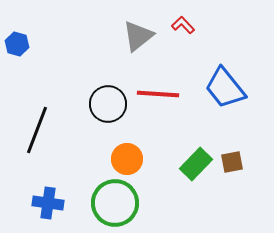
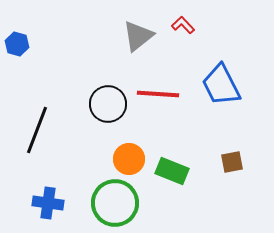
blue trapezoid: moved 4 px left, 3 px up; rotated 12 degrees clockwise
orange circle: moved 2 px right
green rectangle: moved 24 px left, 7 px down; rotated 68 degrees clockwise
